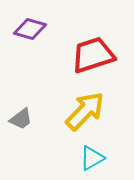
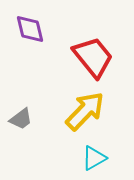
purple diamond: rotated 60 degrees clockwise
red trapezoid: moved 2 px down; rotated 69 degrees clockwise
cyan triangle: moved 2 px right
